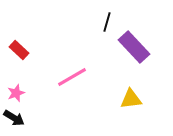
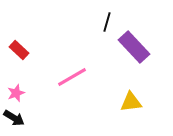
yellow triangle: moved 3 px down
